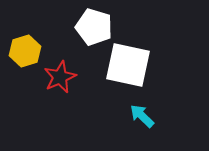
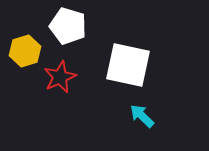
white pentagon: moved 26 px left, 1 px up
